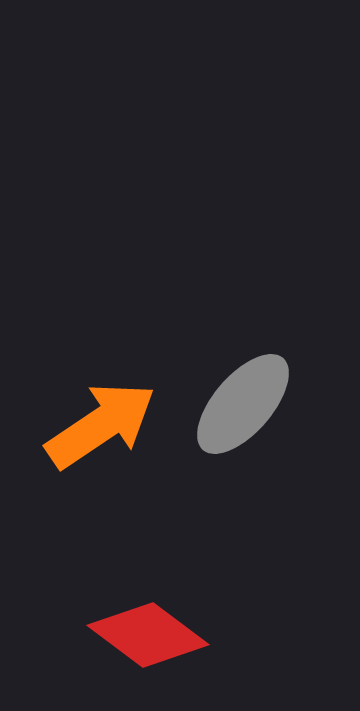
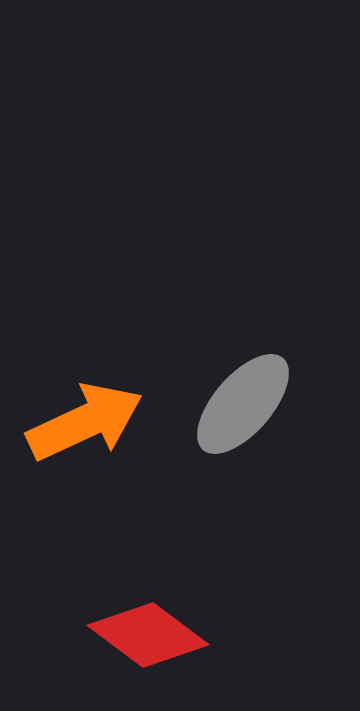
orange arrow: moved 16 px left, 3 px up; rotated 9 degrees clockwise
